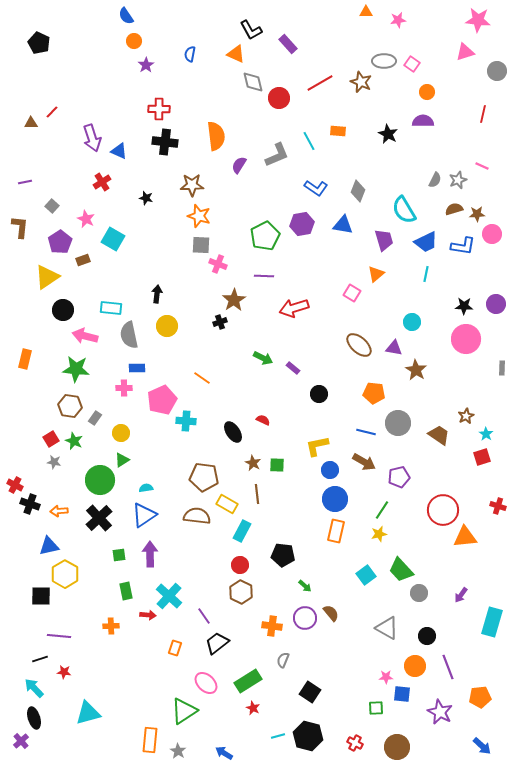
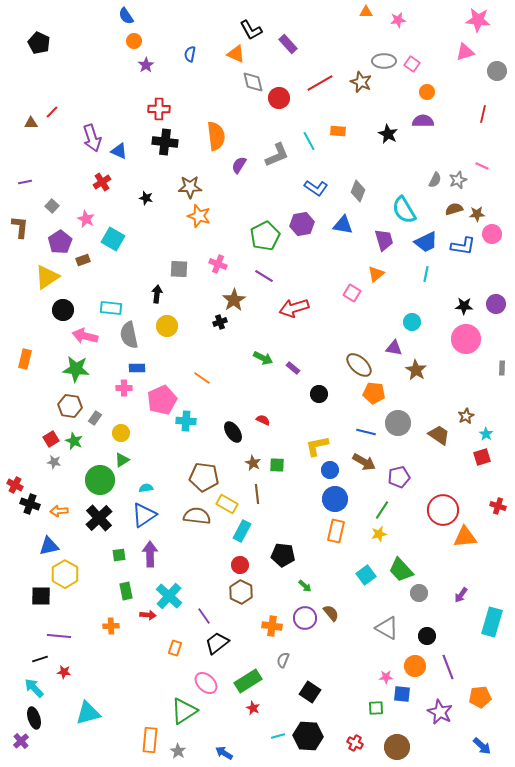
brown star at (192, 185): moved 2 px left, 2 px down
gray square at (201, 245): moved 22 px left, 24 px down
purple line at (264, 276): rotated 30 degrees clockwise
brown ellipse at (359, 345): moved 20 px down
black hexagon at (308, 736): rotated 12 degrees counterclockwise
